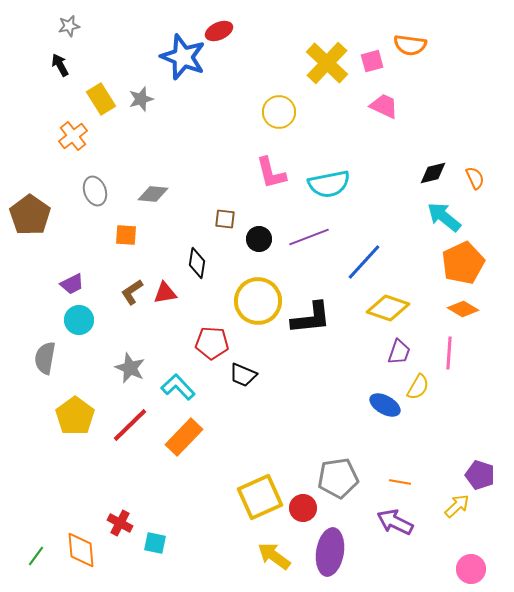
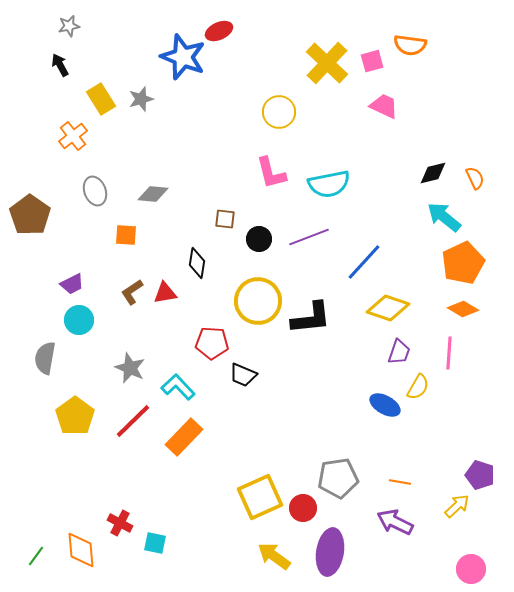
red line at (130, 425): moved 3 px right, 4 px up
